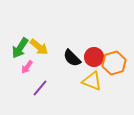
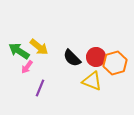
green arrow: moved 1 px left, 3 px down; rotated 90 degrees clockwise
red circle: moved 2 px right
orange hexagon: moved 1 px right
purple line: rotated 18 degrees counterclockwise
